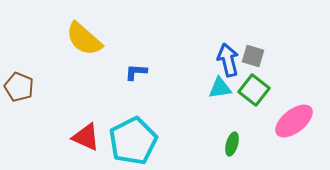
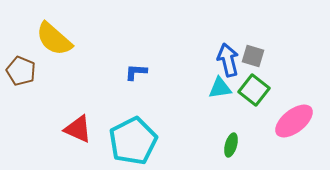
yellow semicircle: moved 30 px left
brown pentagon: moved 2 px right, 16 px up
red triangle: moved 8 px left, 8 px up
green ellipse: moved 1 px left, 1 px down
